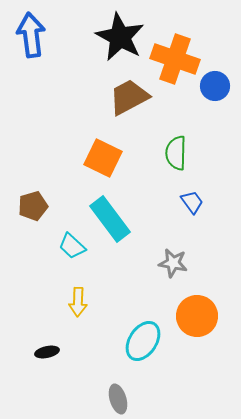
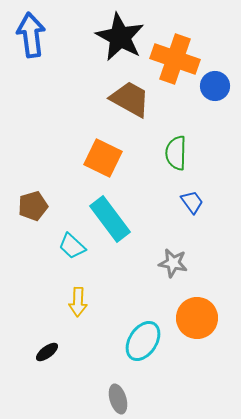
brown trapezoid: moved 1 px right, 2 px down; rotated 57 degrees clockwise
orange circle: moved 2 px down
black ellipse: rotated 25 degrees counterclockwise
